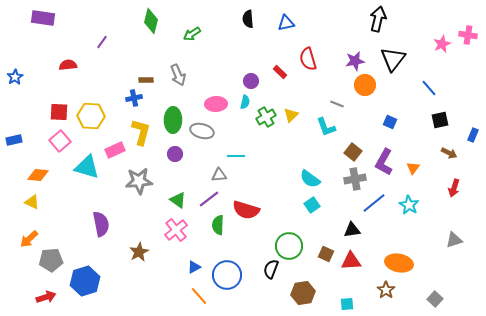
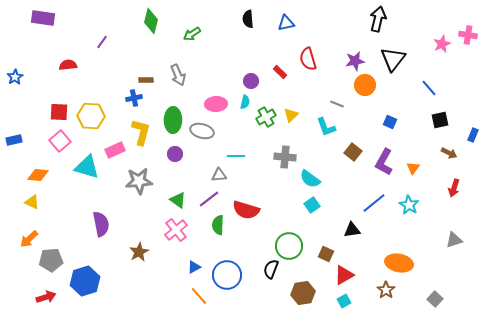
gray cross at (355, 179): moved 70 px left, 22 px up; rotated 15 degrees clockwise
red triangle at (351, 261): moved 7 px left, 14 px down; rotated 25 degrees counterclockwise
cyan square at (347, 304): moved 3 px left, 3 px up; rotated 24 degrees counterclockwise
